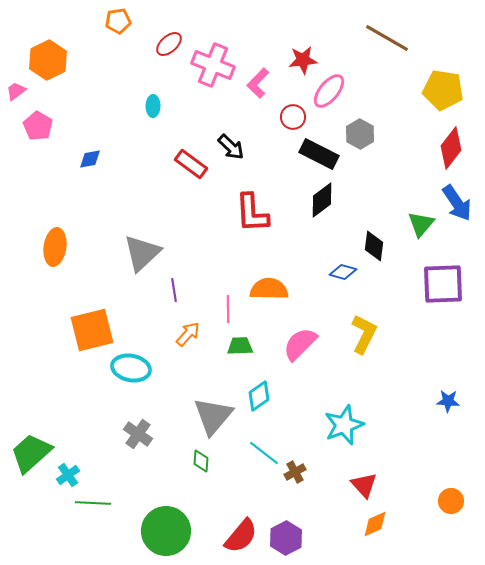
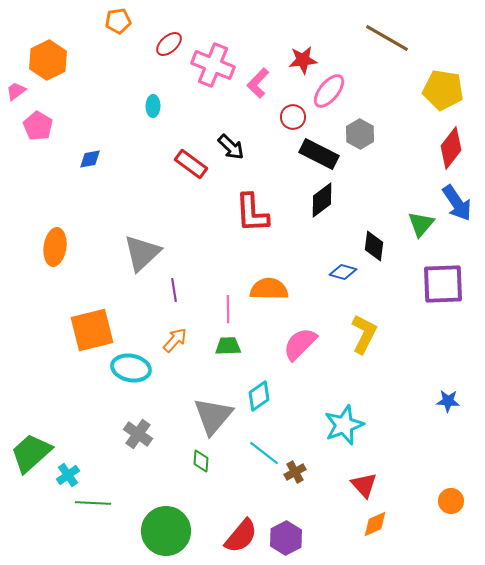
orange arrow at (188, 334): moved 13 px left, 6 px down
green trapezoid at (240, 346): moved 12 px left
